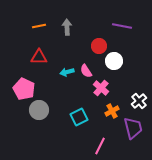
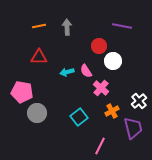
white circle: moved 1 px left
pink pentagon: moved 2 px left, 3 px down; rotated 15 degrees counterclockwise
gray circle: moved 2 px left, 3 px down
cyan square: rotated 12 degrees counterclockwise
